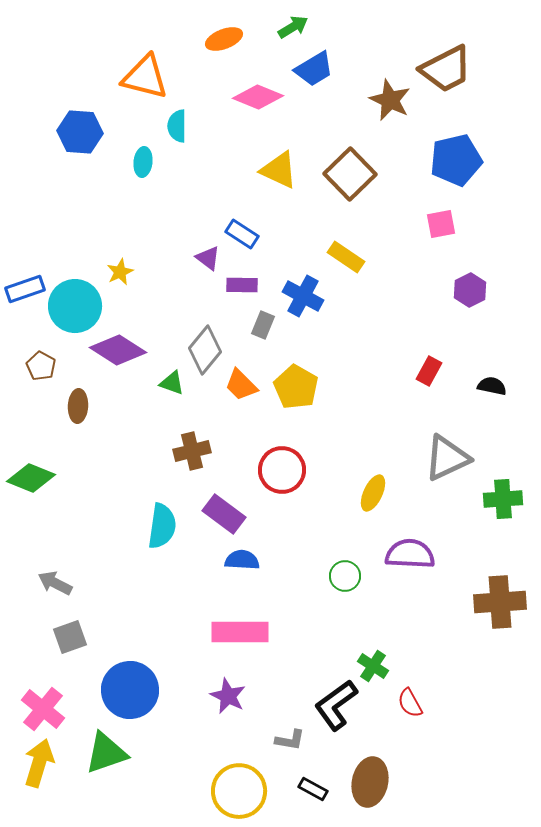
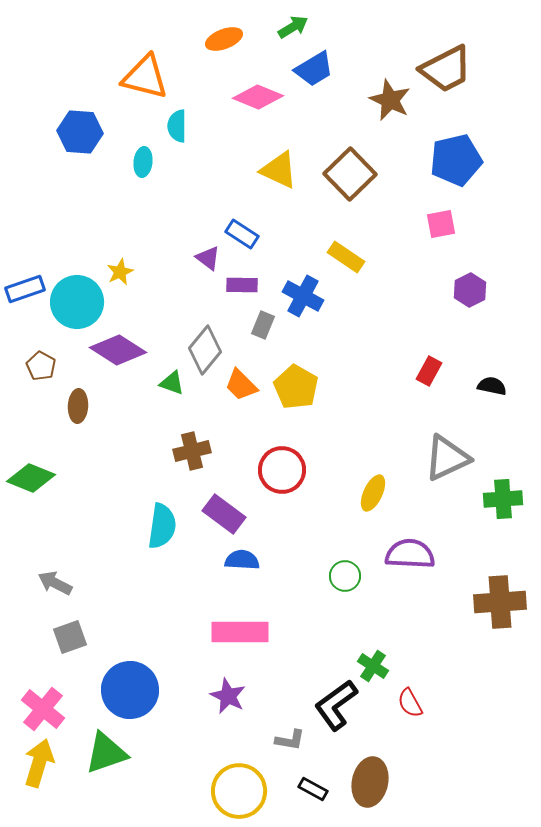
cyan circle at (75, 306): moved 2 px right, 4 px up
